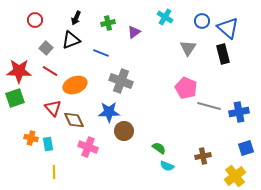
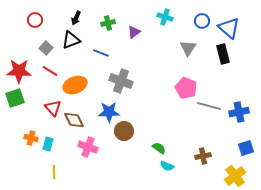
cyan cross: rotated 14 degrees counterclockwise
blue triangle: moved 1 px right
cyan rectangle: rotated 24 degrees clockwise
